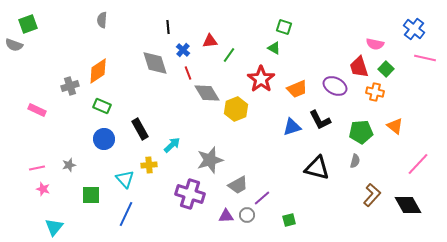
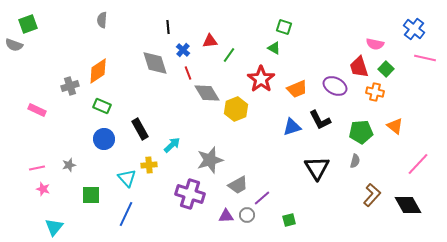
black triangle at (317, 168): rotated 44 degrees clockwise
cyan triangle at (125, 179): moved 2 px right, 1 px up
